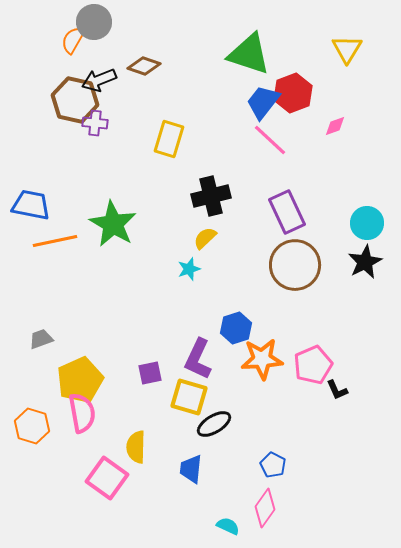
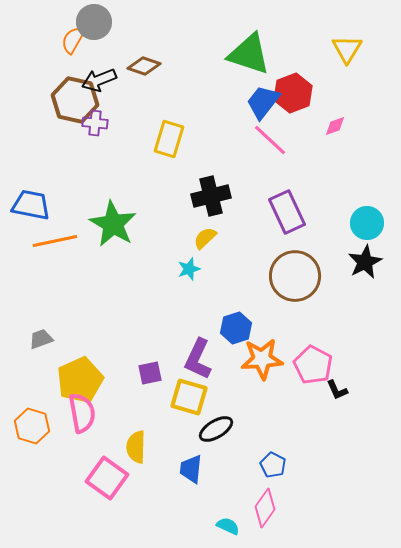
brown circle at (295, 265): moved 11 px down
pink pentagon at (313, 365): rotated 21 degrees counterclockwise
black ellipse at (214, 424): moved 2 px right, 5 px down
